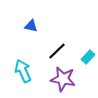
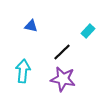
black line: moved 5 px right, 1 px down
cyan rectangle: moved 26 px up
cyan arrow: rotated 30 degrees clockwise
